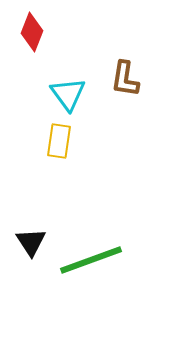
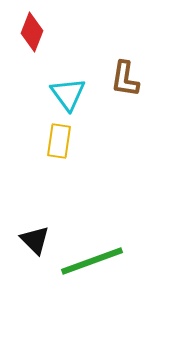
black triangle: moved 4 px right, 2 px up; rotated 12 degrees counterclockwise
green line: moved 1 px right, 1 px down
